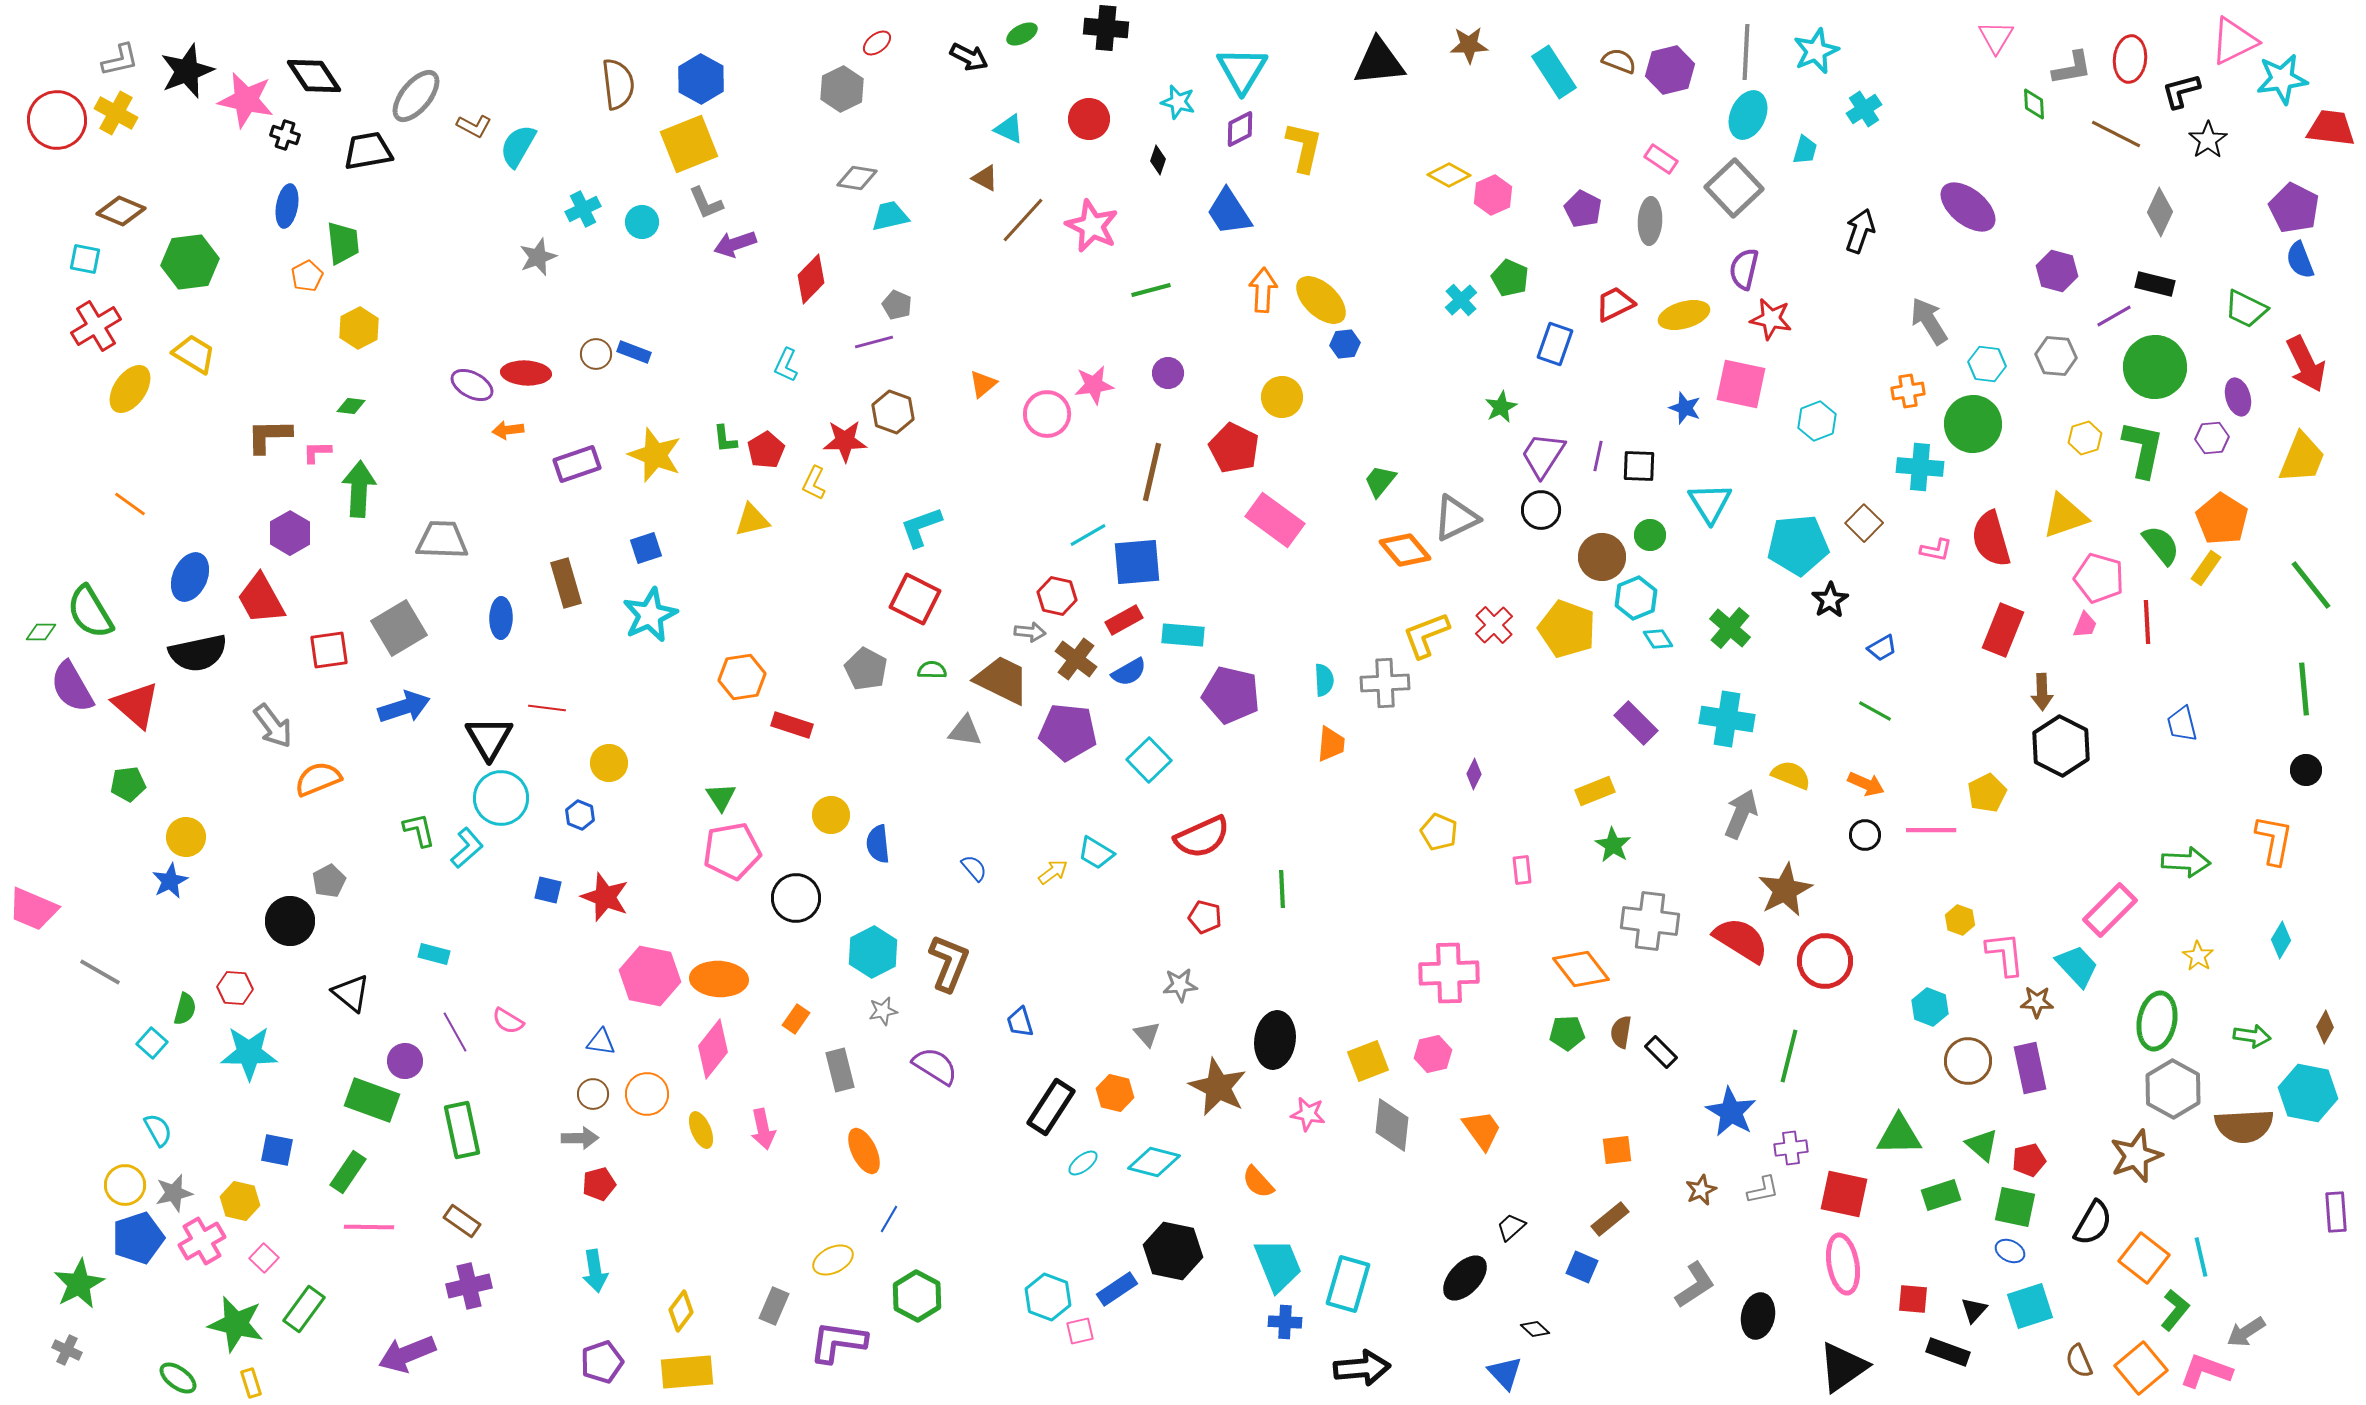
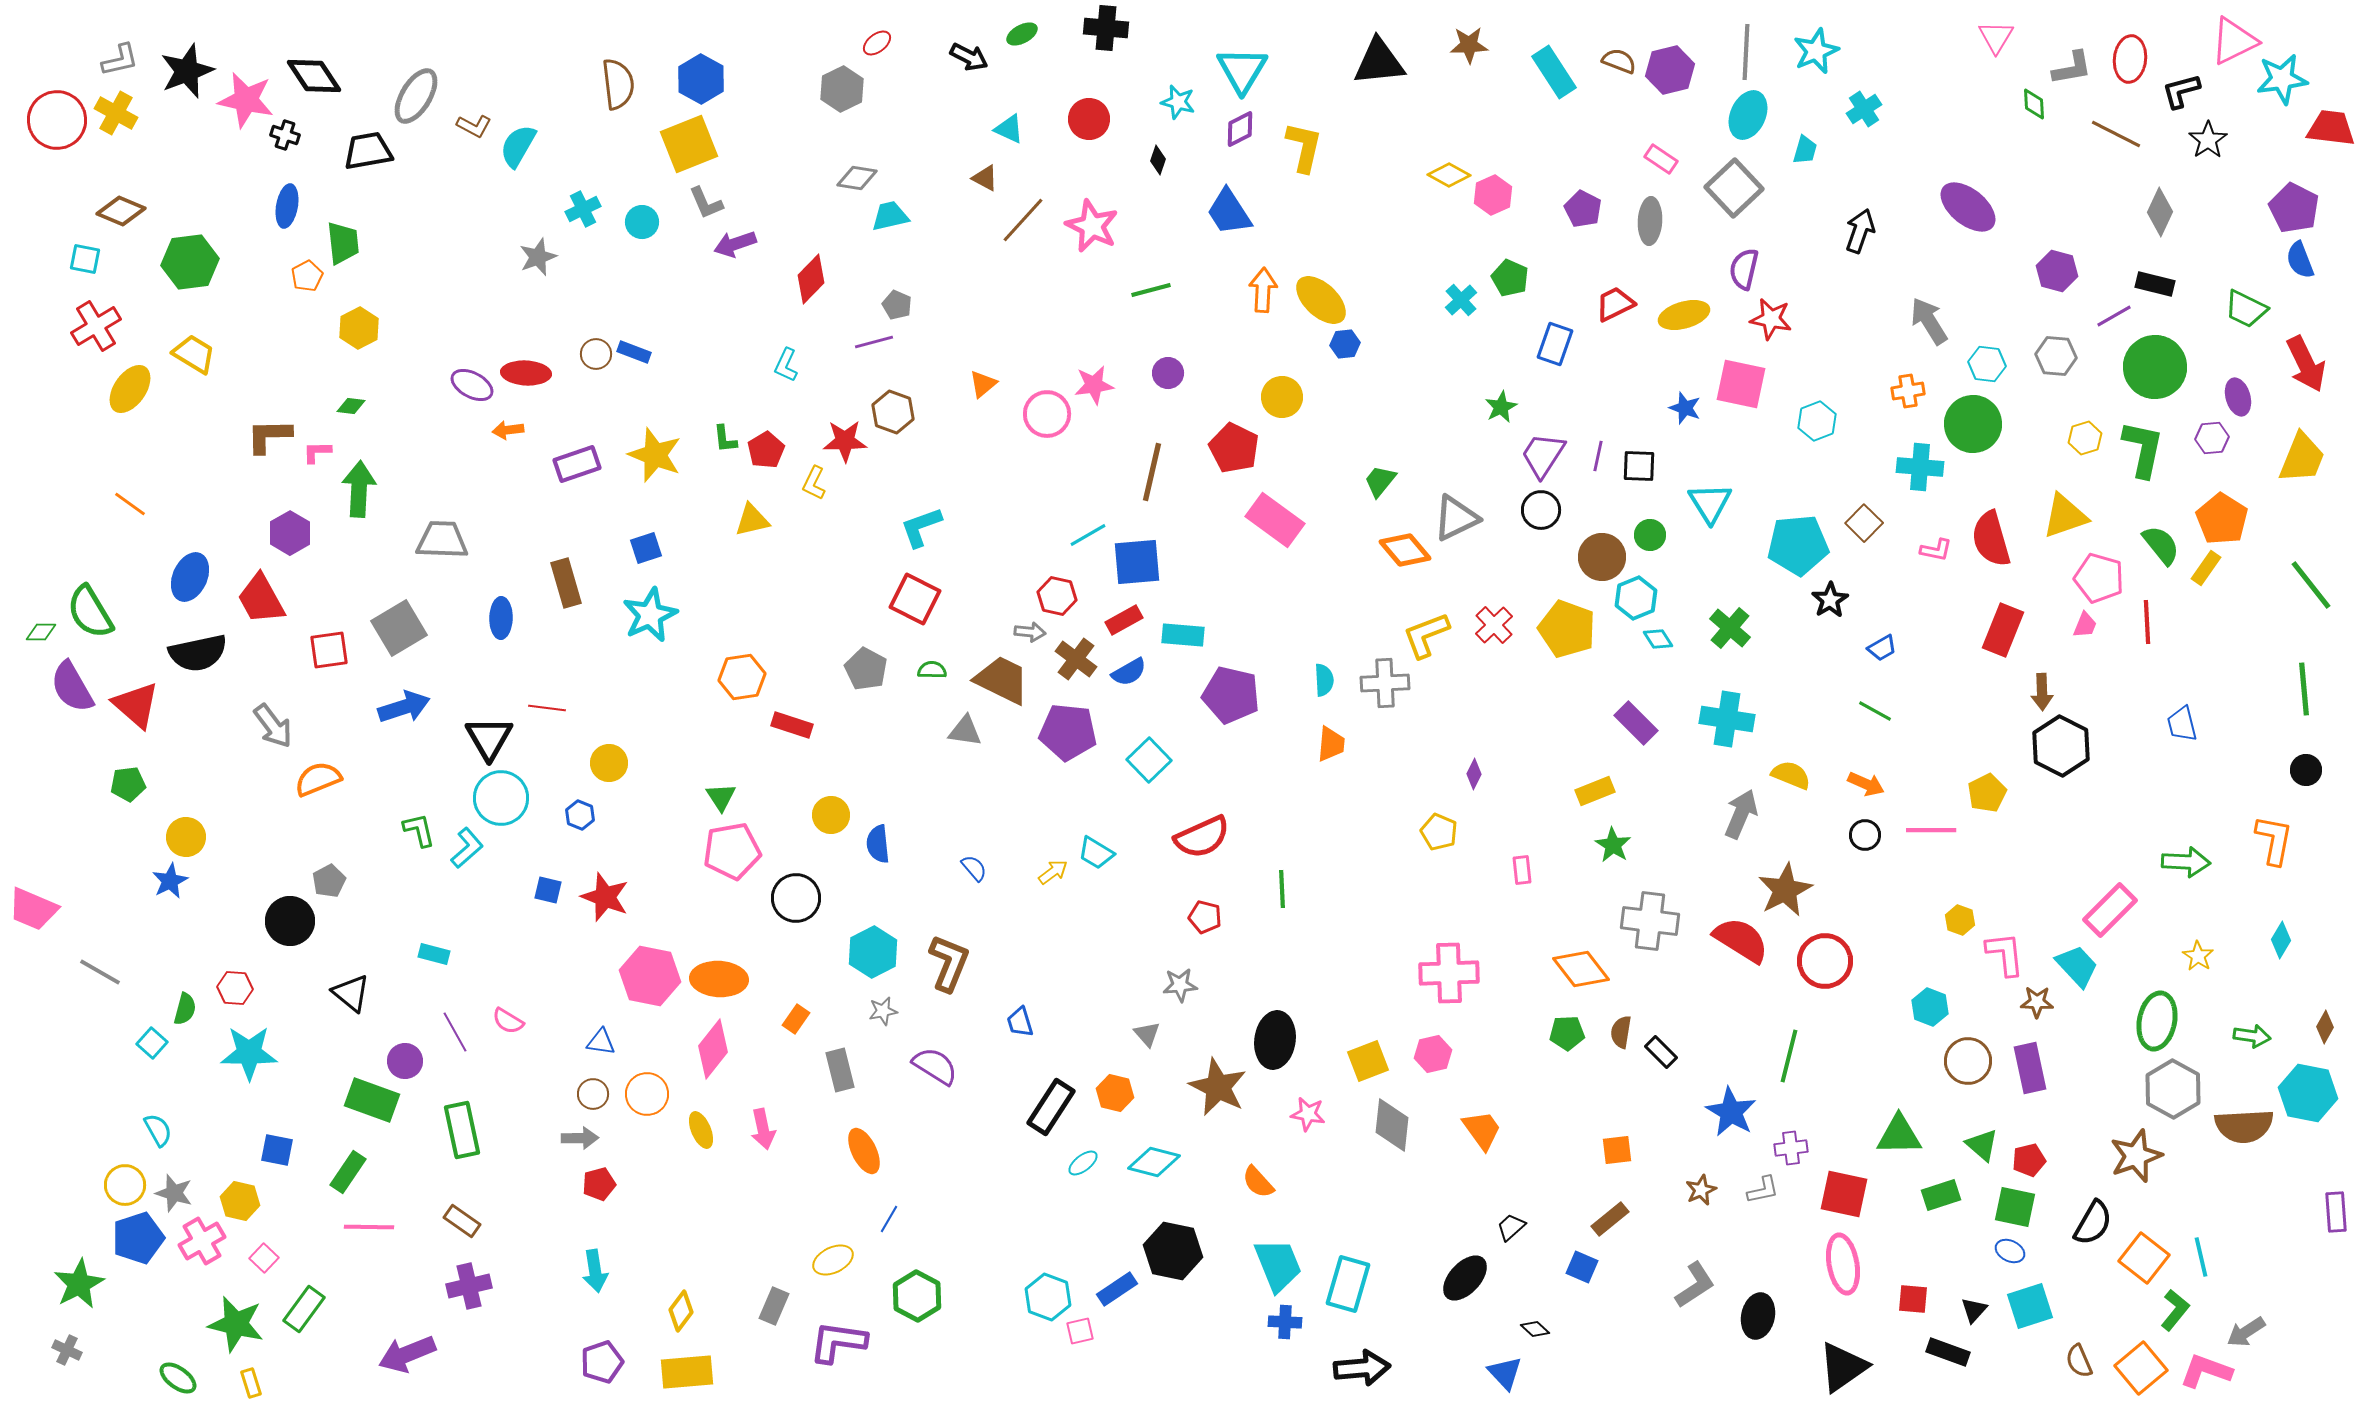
gray ellipse at (416, 96): rotated 8 degrees counterclockwise
gray star at (174, 1193): rotated 30 degrees clockwise
